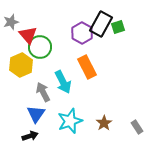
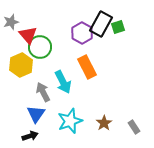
gray rectangle: moved 3 px left
